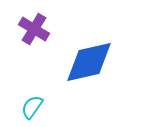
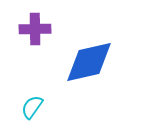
purple cross: moved 1 px right; rotated 32 degrees counterclockwise
